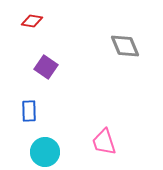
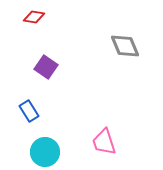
red diamond: moved 2 px right, 4 px up
blue rectangle: rotated 30 degrees counterclockwise
